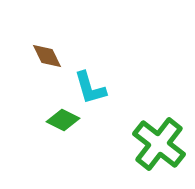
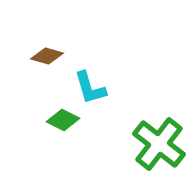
brown diamond: rotated 48 degrees counterclockwise
